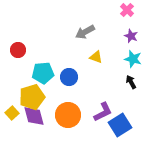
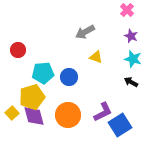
black arrow: rotated 32 degrees counterclockwise
